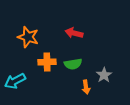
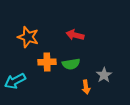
red arrow: moved 1 px right, 2 px down
green semicircle: moved 2 px left
